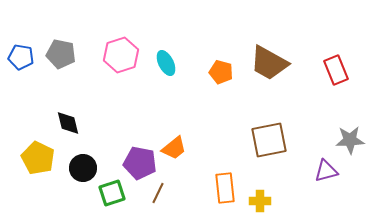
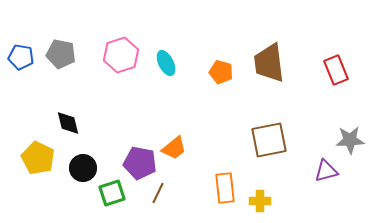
brown trapezoid: rotated 54 degrees clockwise
